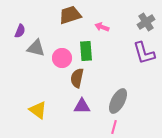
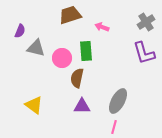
yellow triangle: moved 4 px left, 5 px up
